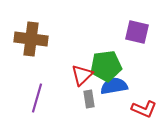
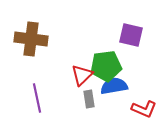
purple square: moved 6 px left, 3 px down
purple line: rotated 28 degrees counterclockwise
